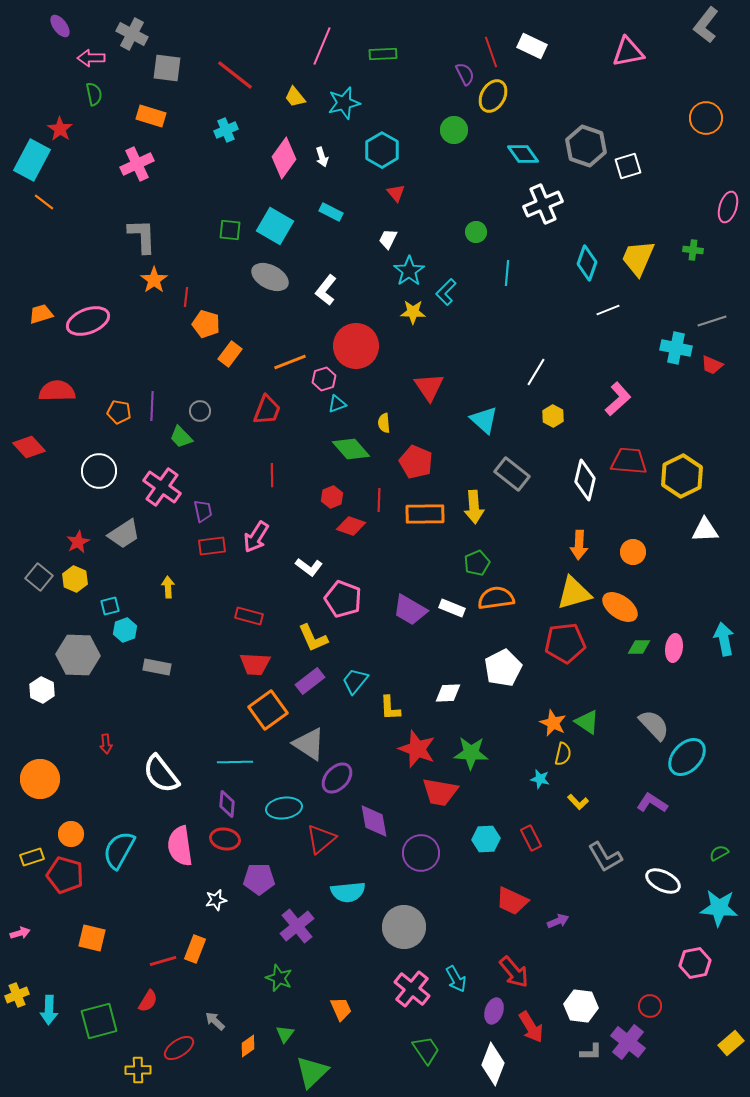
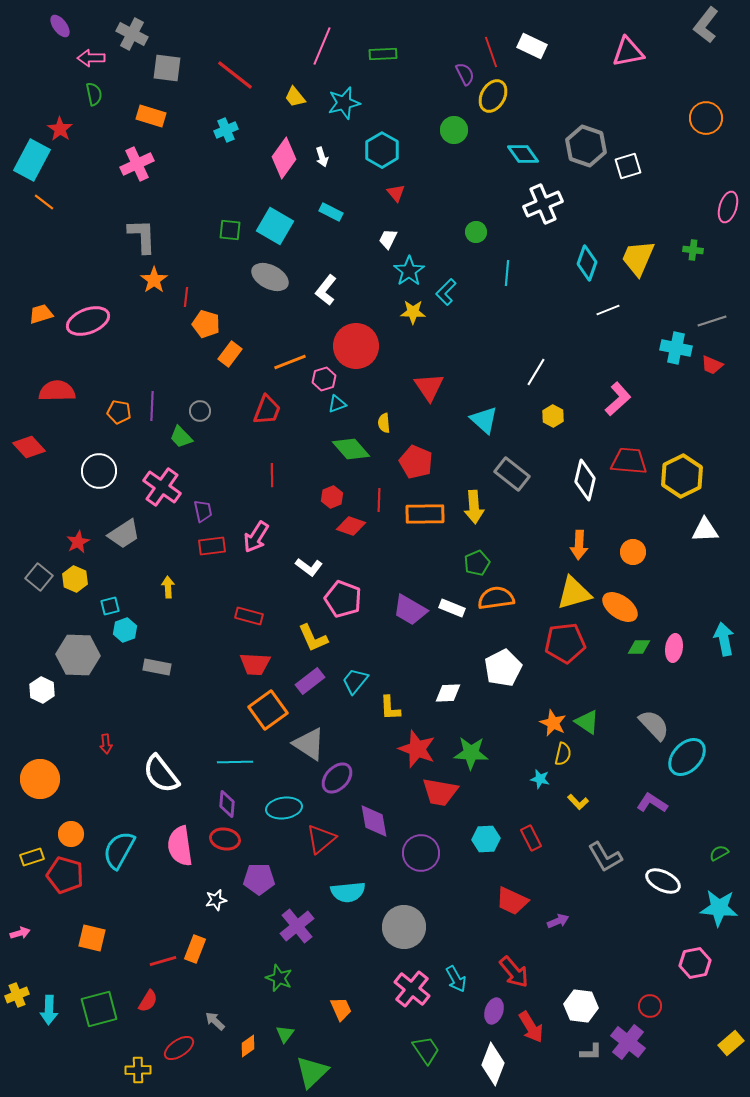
green square at (99, 1021): moved 12 px up
